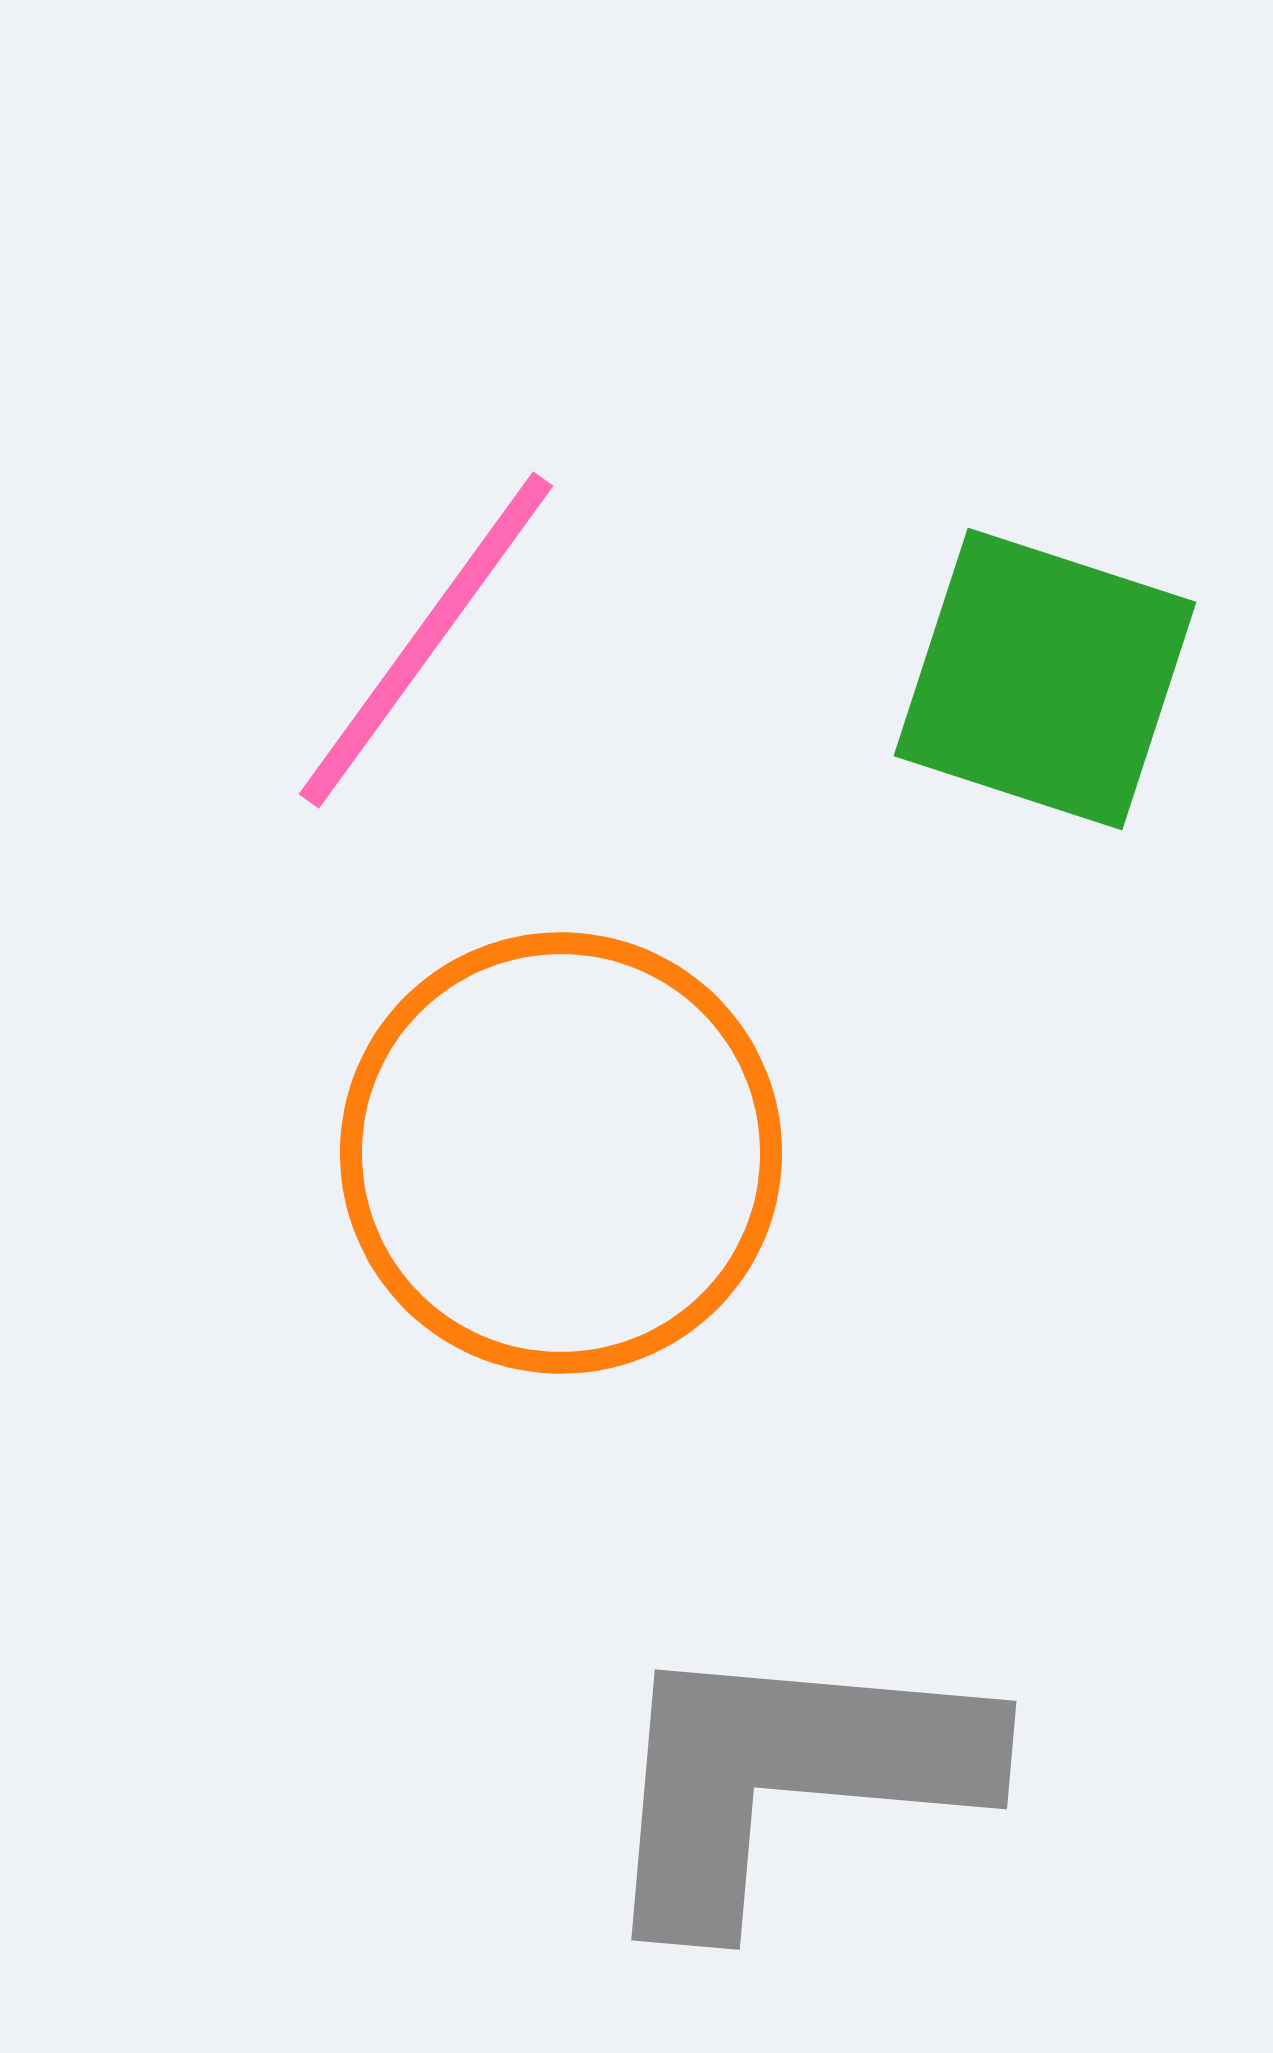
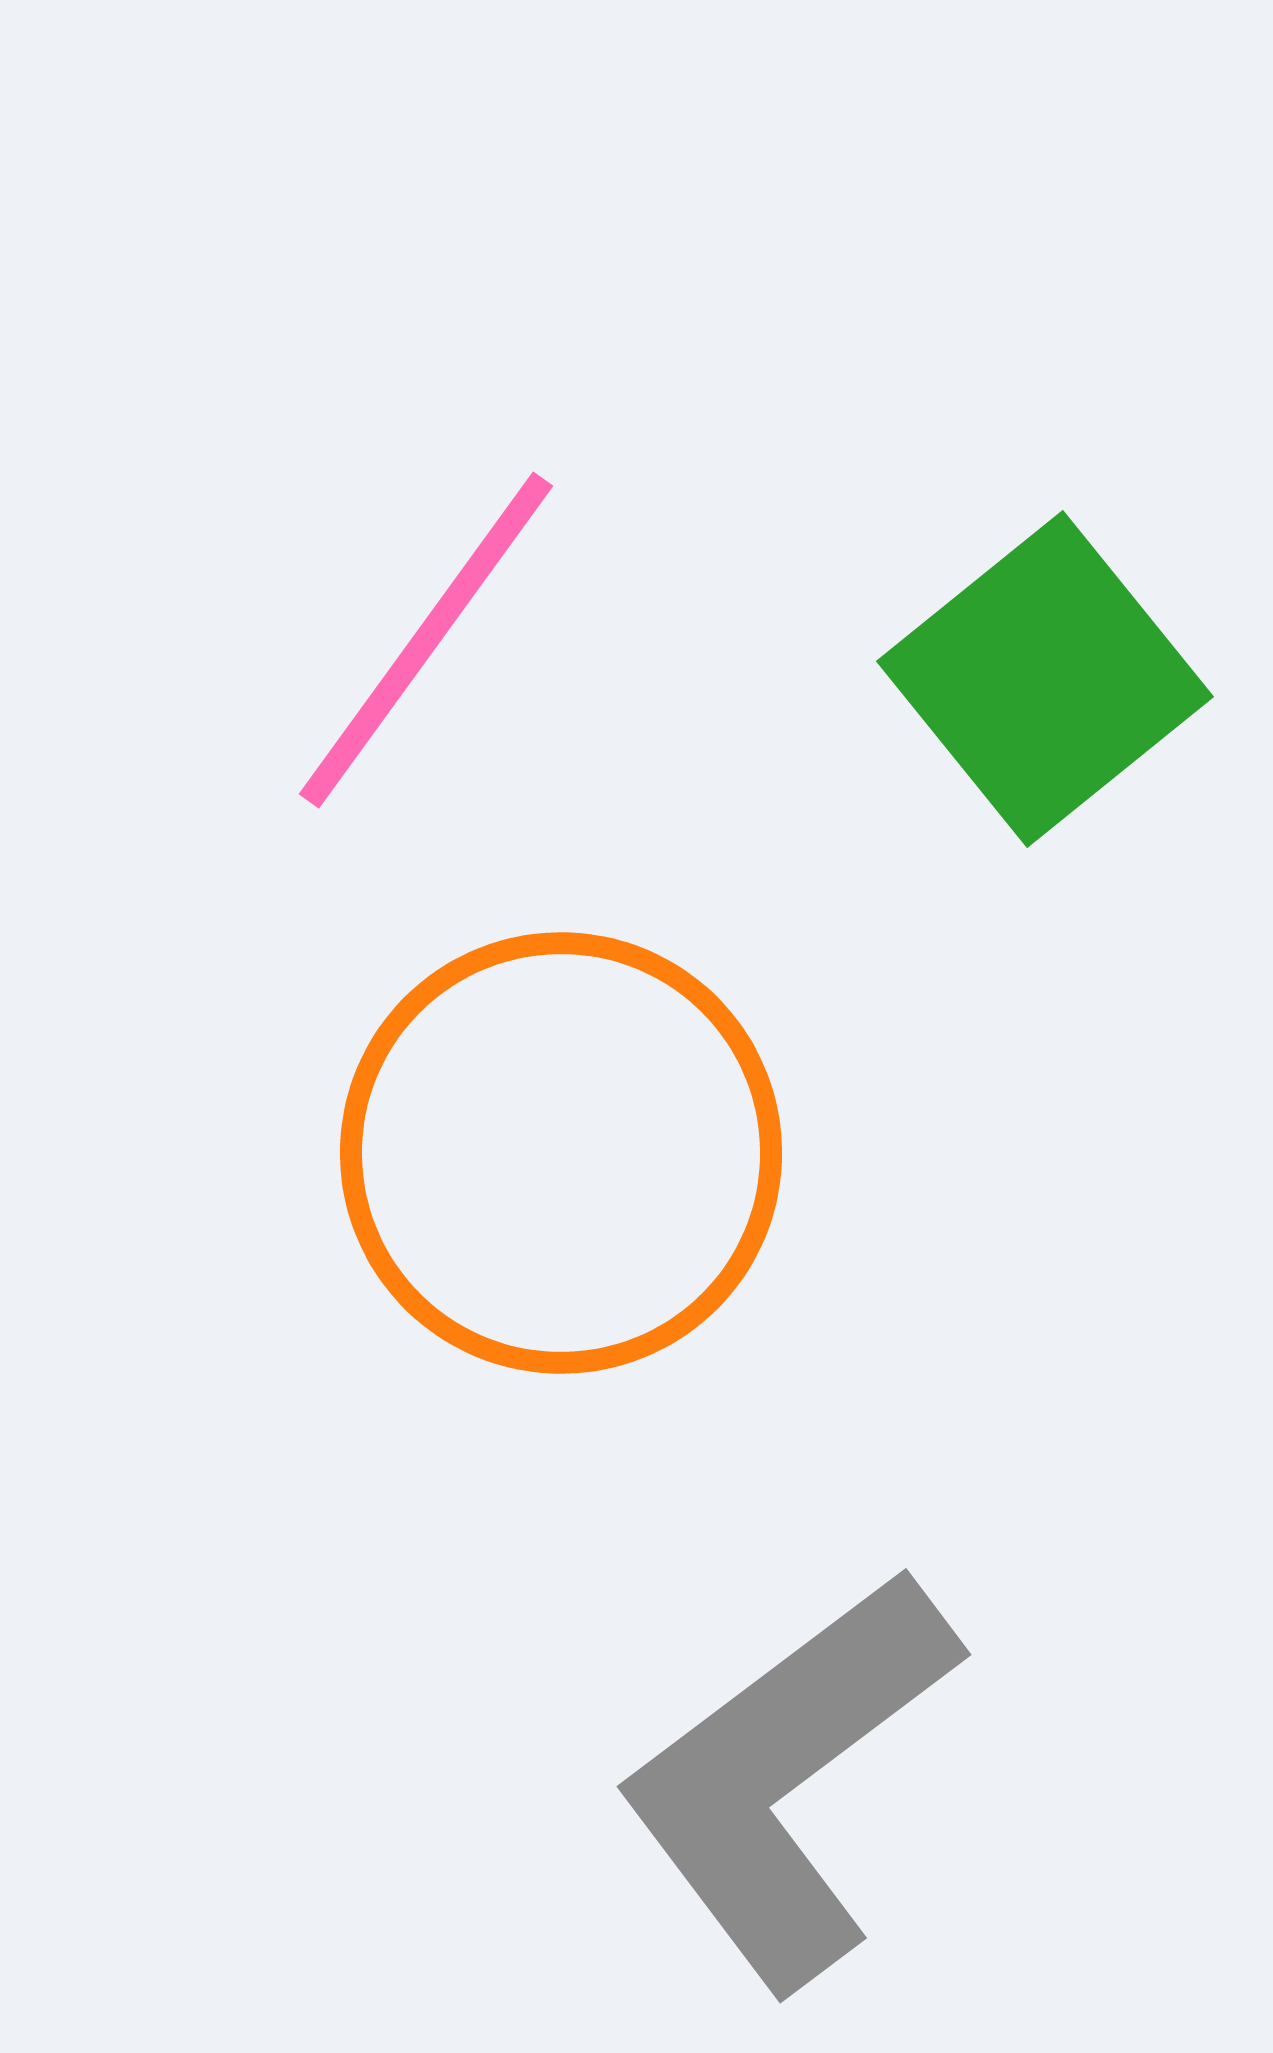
green square: rotated 33 degrees clockwise
gray L-shape: rotated 42 degrees counterclockwise
